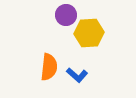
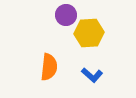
blue L-shape: moved 15 px right
